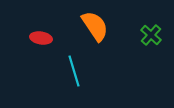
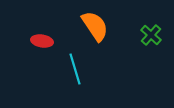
red ellipse: moved 1 px right, 3 px down
cyan line: moved 1 px right, 2 px up
